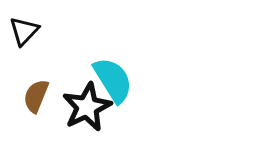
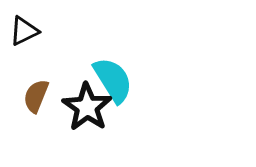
black triangle: rotated 20 degrees clockwise
black star: rotated 12 degrees counterclockwise
